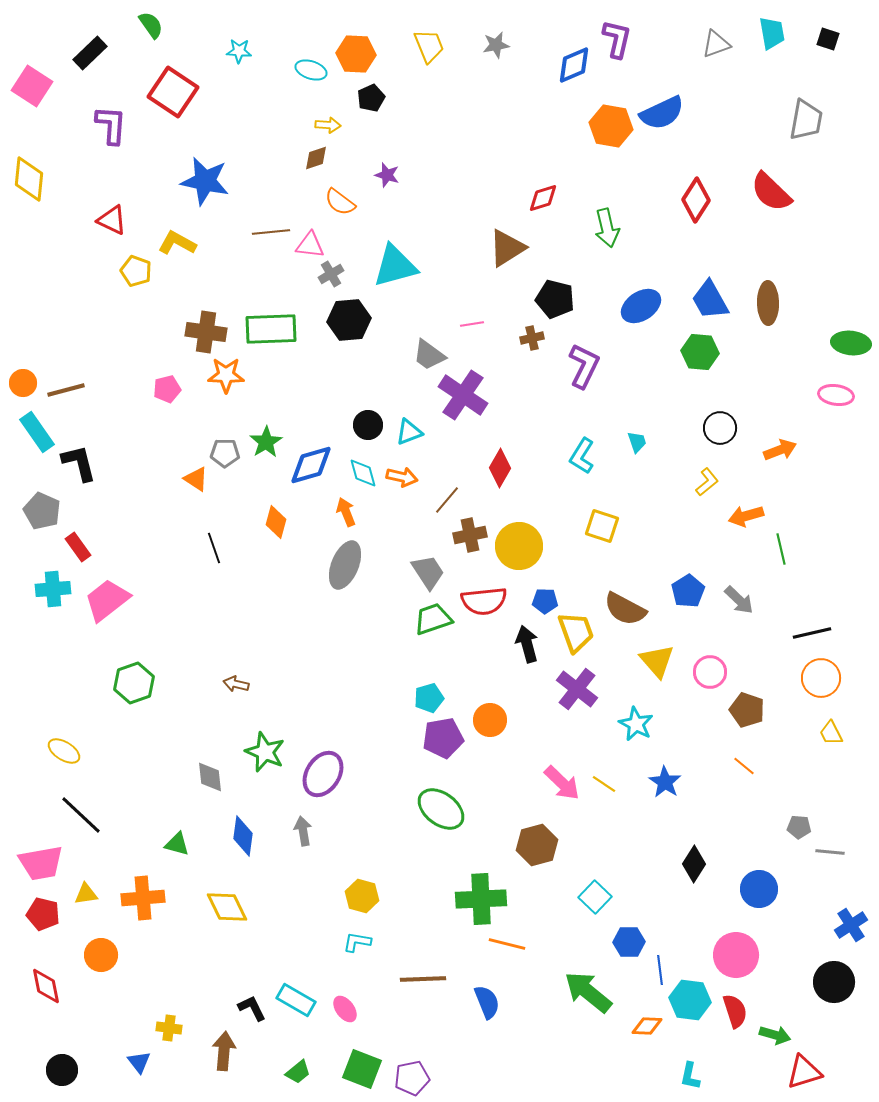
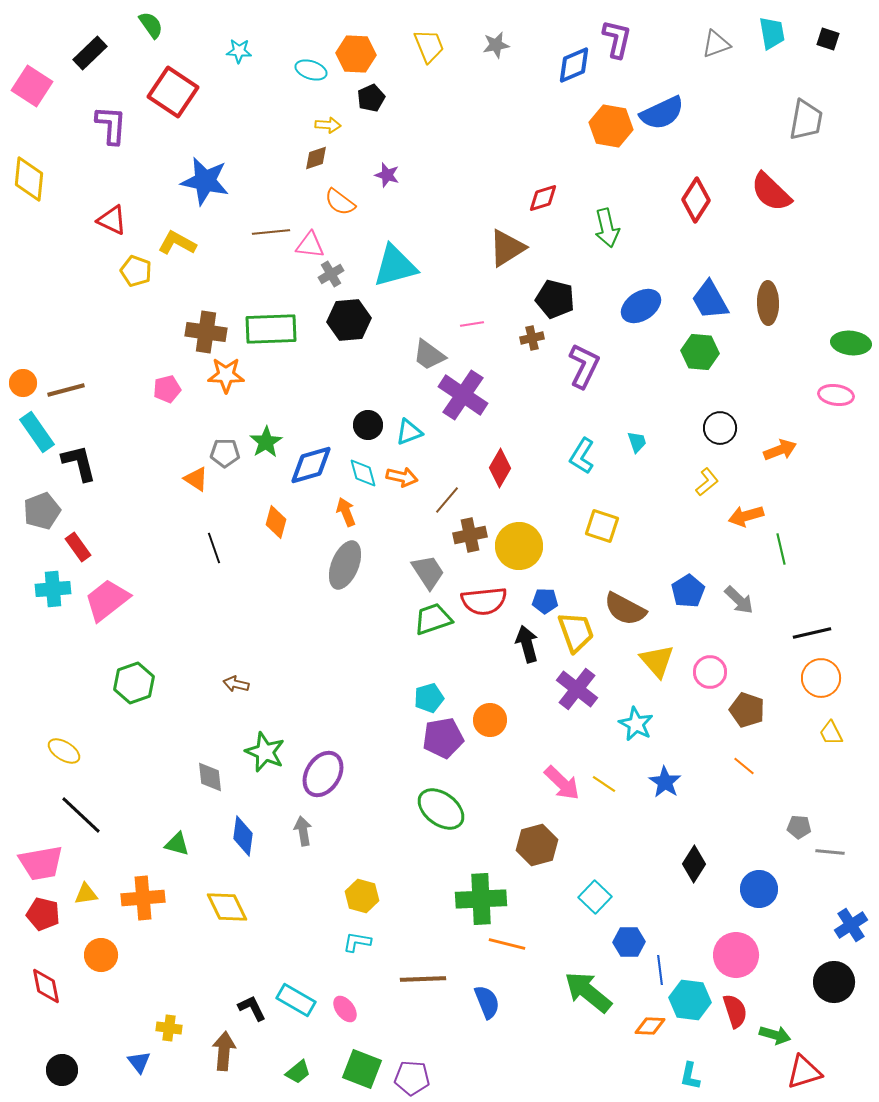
gray pentagon at (42, 511): rotated 27 degrees clockwise
orange diamond at (647, 1026): moved 3 px right
purple pentagon at (412, 1078): rotated 16 degrees clockwise
